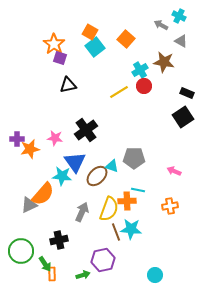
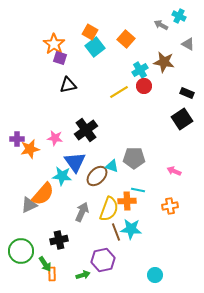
gray triangle at (181, 41): moved 7 px right, 3 px down
black square at (183, 117): moved 1 px left, 2 px down
